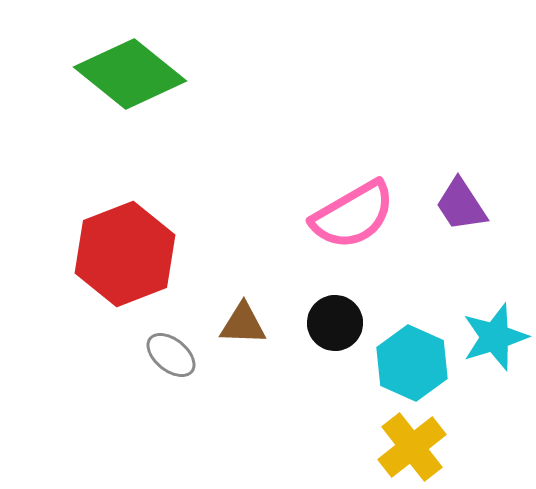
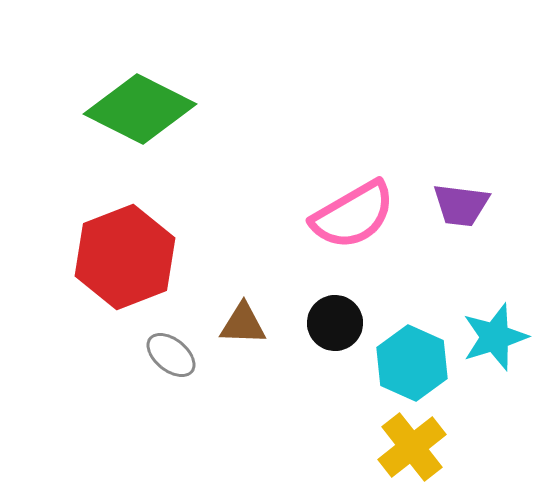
green diamond: moved 10 px right, 35 px down; rotated 12 degrees counterclockwise
purple trapezoid: rotated 50 degrees counterclockwise
red hexagon: moved 3 px down
